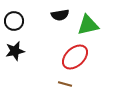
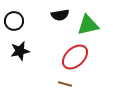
black star: moved 5 px right
